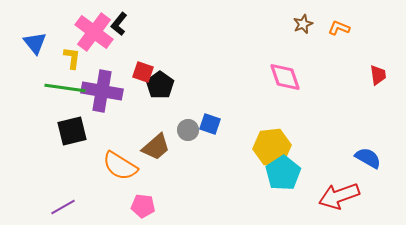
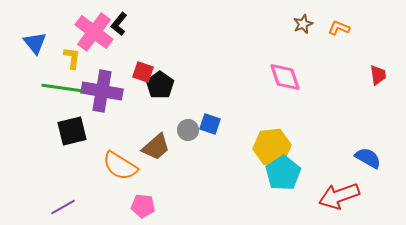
green line: moved 3 px left
